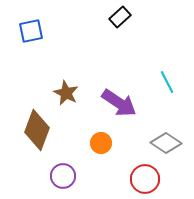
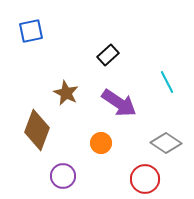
black rectangle: moved 12 px left, 38 px down
